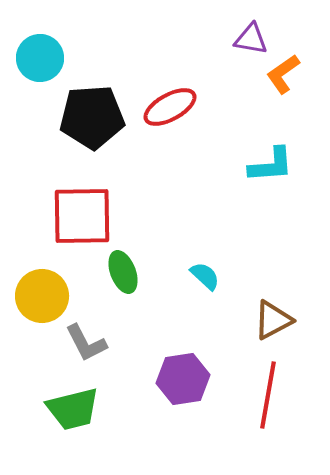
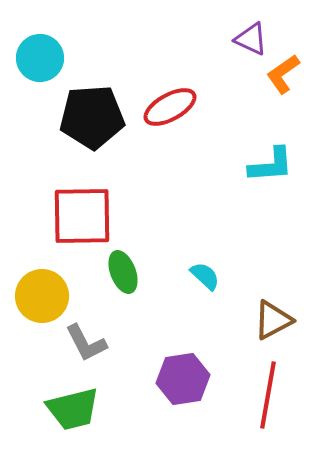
purple triangle: rotated 15 degrees clockwise
